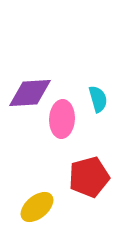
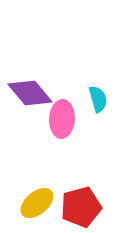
purple diamond: rotated 54 degrees clockwise
red pentagon: moved 8 px left, 30 px down
yellow ellipse: moved 4 px up
